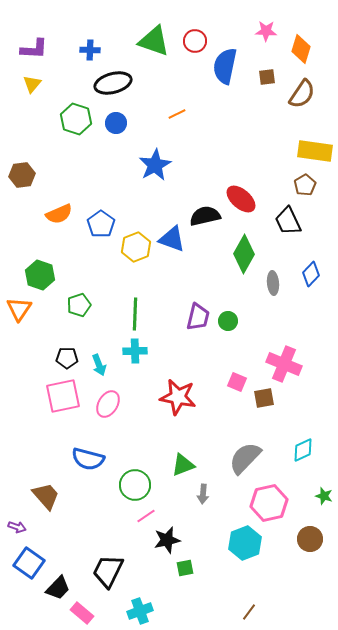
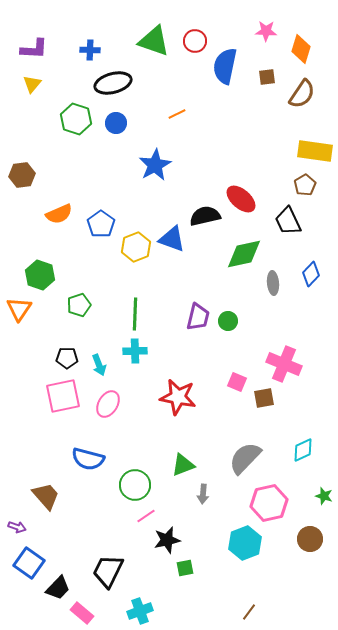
green diamond at (244, 254): rotated 48 degrees clockwise
